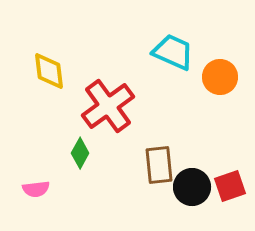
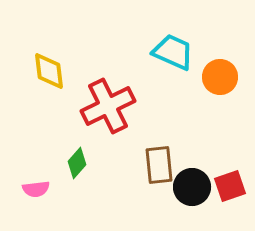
red cross: rotated 10 degrees clockwise
green diamond: moved 3 px left, 10 px down; rotated 12 degrees clockwise
